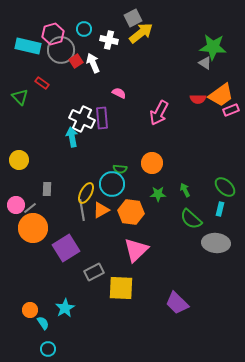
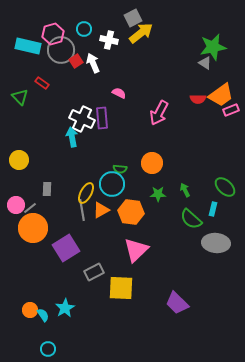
green star at (213, 47): rotated 16 degrees counterclockwise
cyan rectangle at (220, 209): moved 7 px left
cyan semicircle at (43, 323): moved 8 px up
